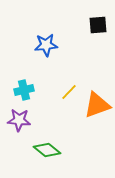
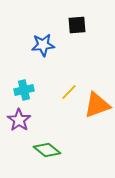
black square: moved 21 px left
blue star: moved 3 px left
purple star: rotated 30 degrees clockwise
